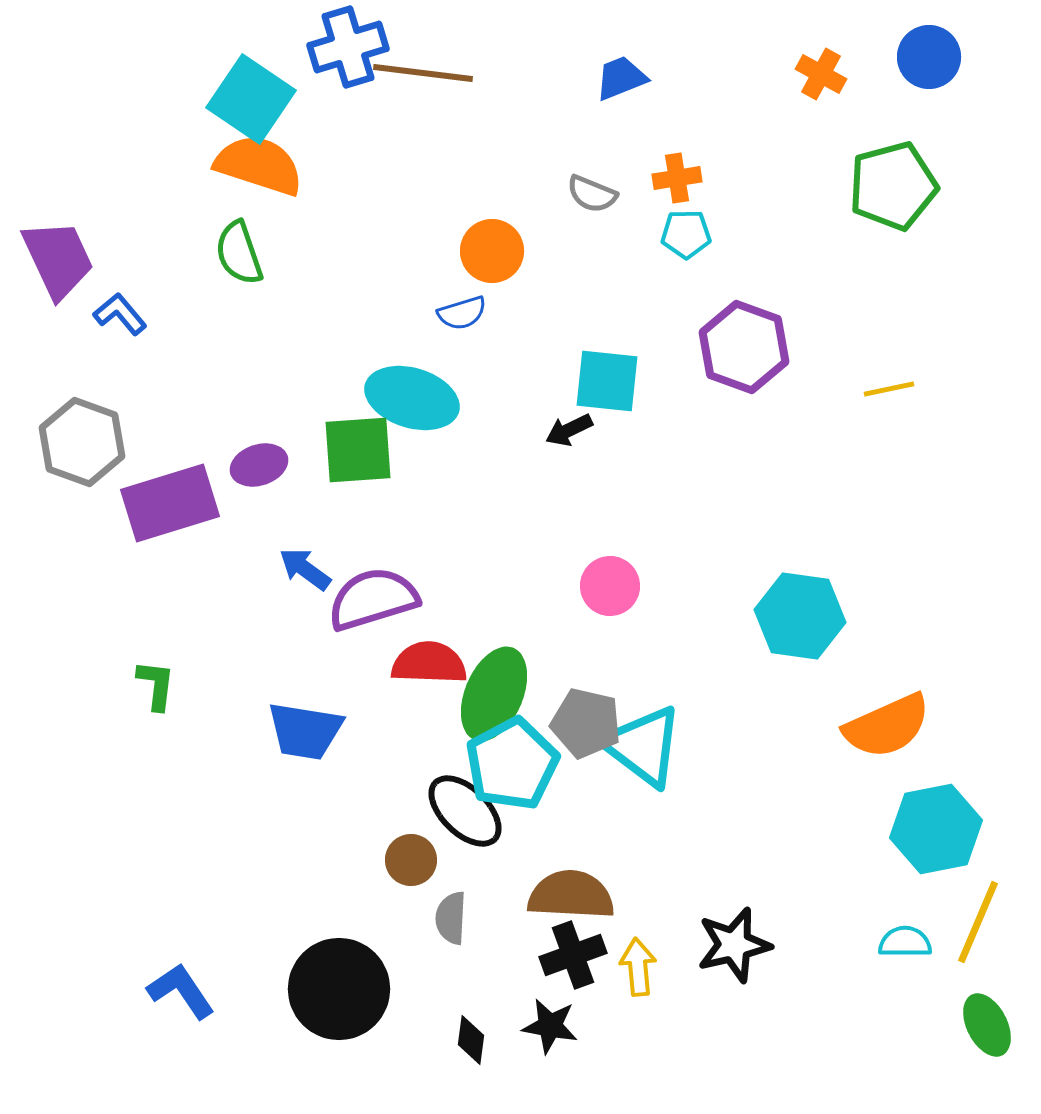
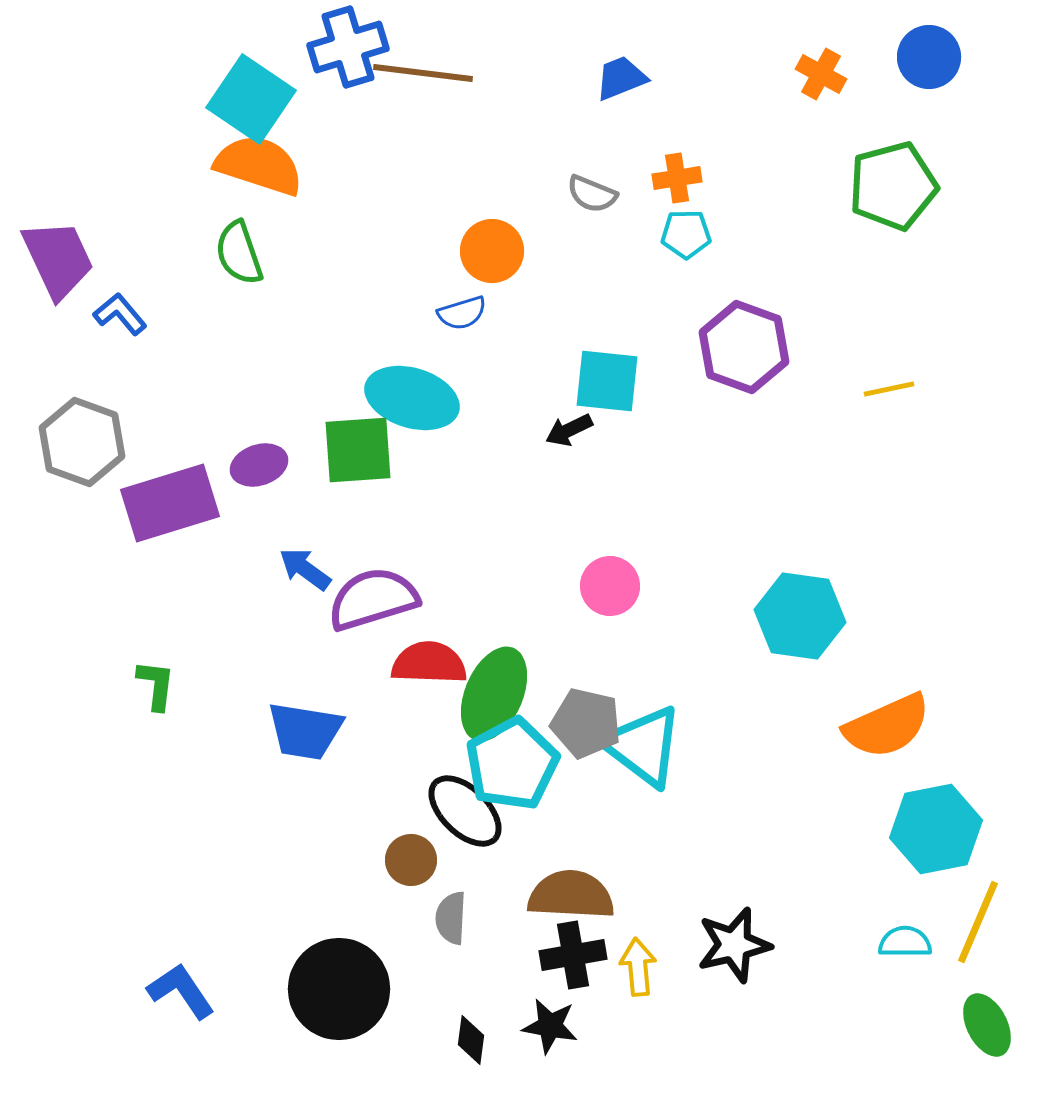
black cross at (573, 955): rotated 10 degrees clockwise
